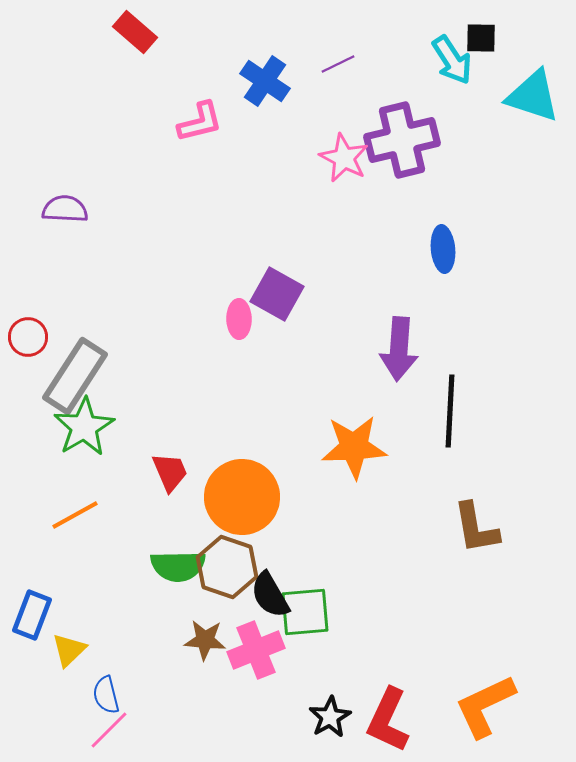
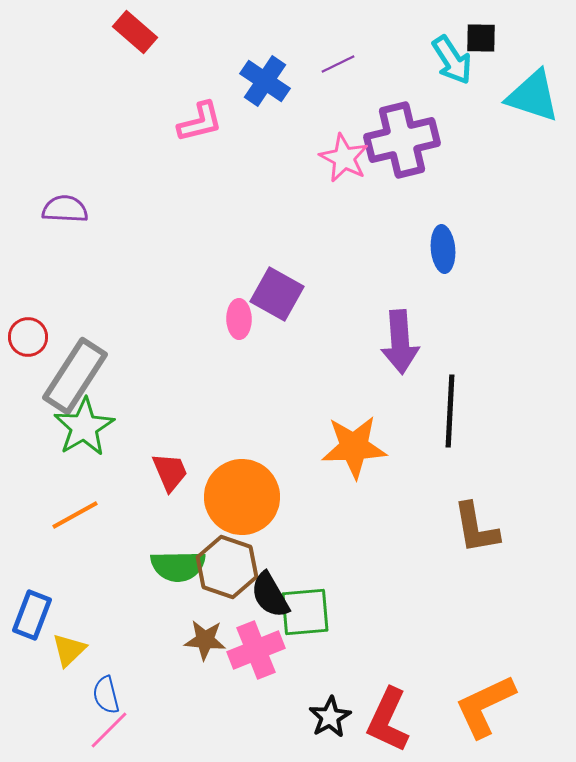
purple arrow: moved 1 px right, 7 px up; rotated 8 degrees counterclockwise
